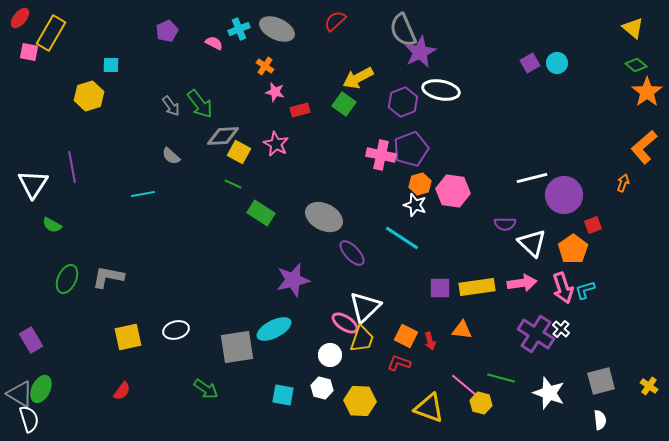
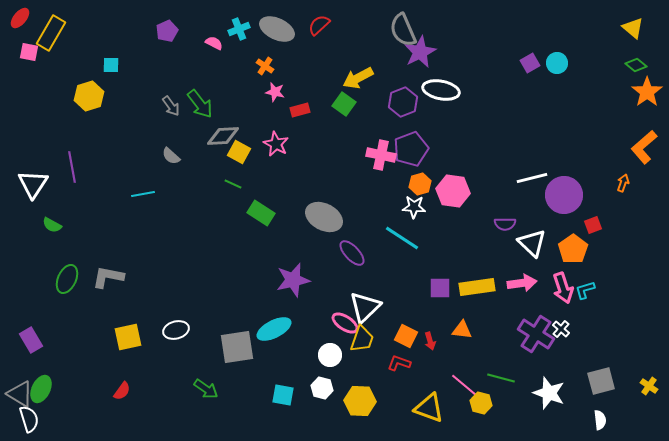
red semicircle at (335, 21): moved 16 px left, 4 px down
white star at (415, 205): moved 1 px left, 2 px down; rotated 15 degrees counterclockwise
